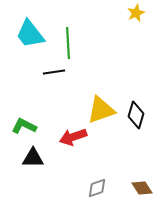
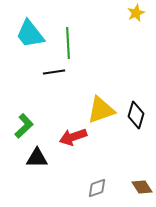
green L-shape: rotated 110 degrees clockwise
black triangle: moved 4 px right
brown diamond: moved 1 px up
